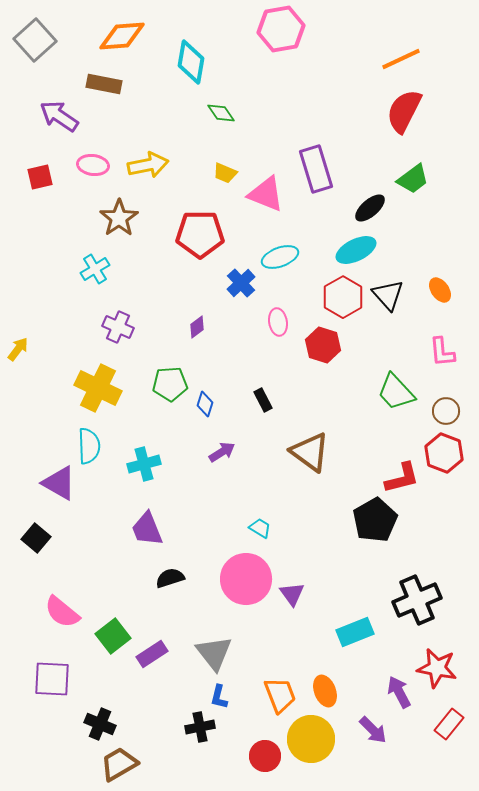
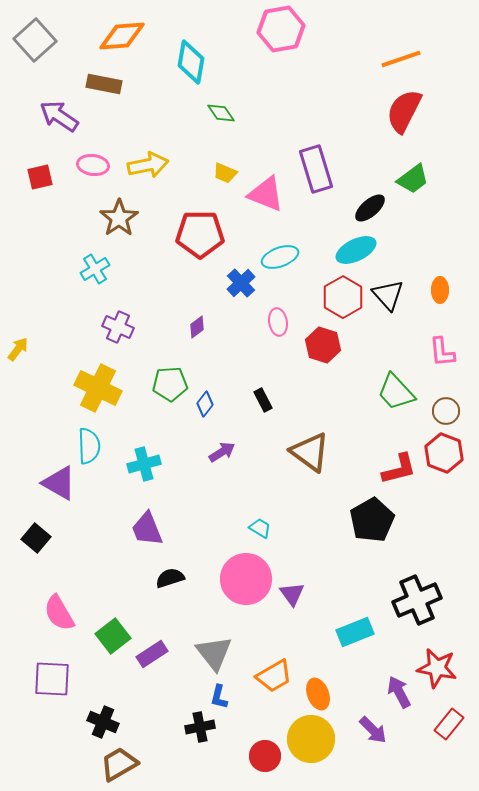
orange line at (401, 59): rotated 6 degrees clockwise
orange ellipse at (440, 290): rotated 35 degrees clockwise
blue diamond at (205, 404): rotated 20 degrees clockwise
red L-shape at (402, 478): moved 3 px left, 9 px up
black pentagon at (375, 520): moved 3 px left
pink semicircle at (62, 612): moved 3 px left, 1 px down; rotated 21 degrees clockwise
orange ellipse at (325, 691): moved 7 px left, 3 px down
orange trapezoid at (280, 695): moved 6 px left, 19 px up; rotated 81 degrees clockwise
black cross at (100, 724): moved 3 px right, 2 px up
